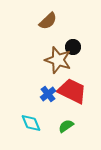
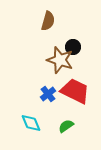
brown semicircle: rotated 30 degrees counterclockwise
brown star: moved 2 px right
red trapezoid: moved 3 px right
